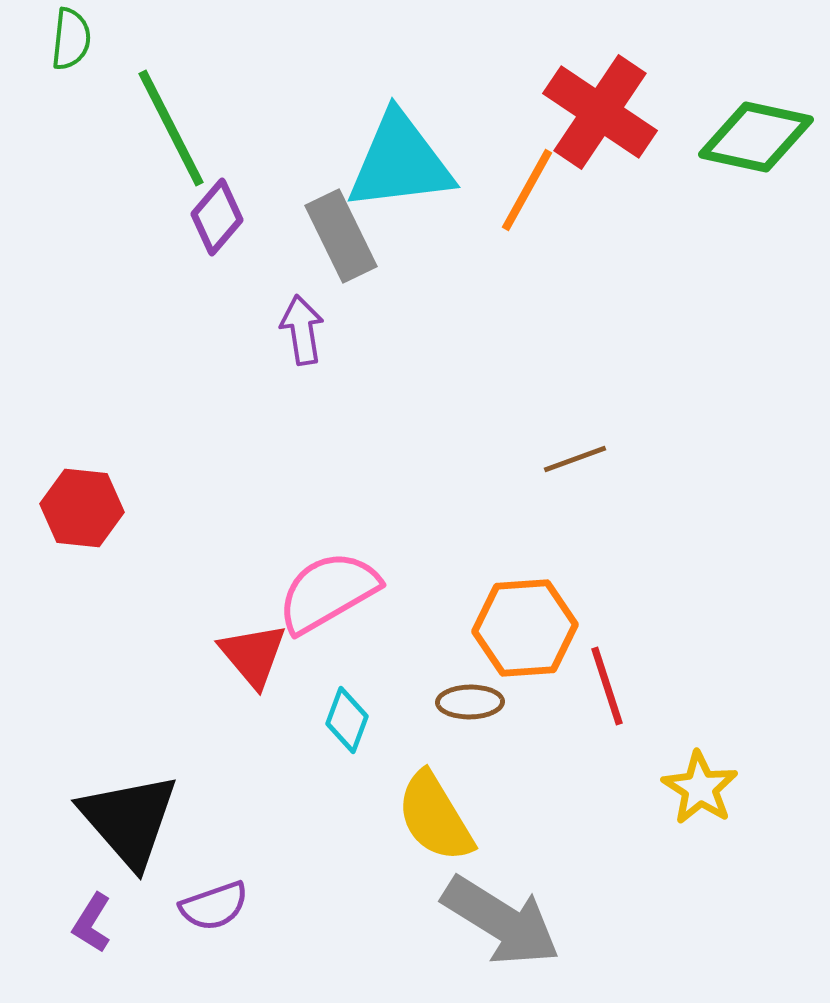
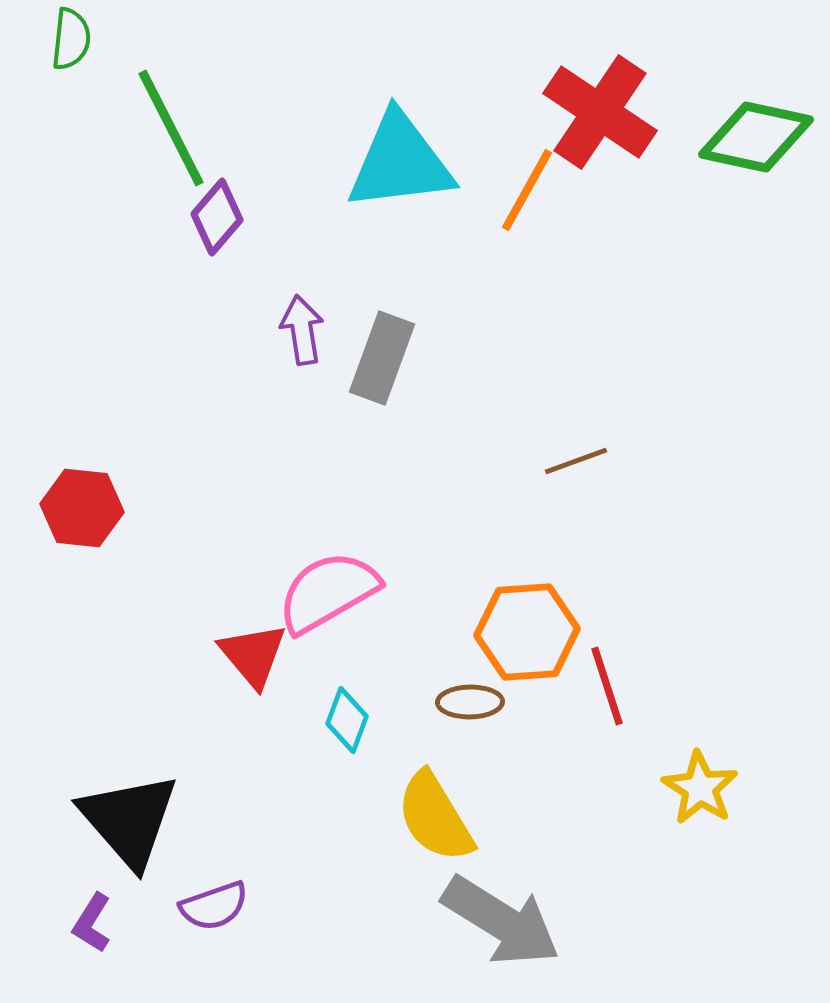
gray rectangle: moved 41 px right, 122 px down; rotated 46 degrees clockwise
brown line: moved 1 px right, 2 px down
orange hexagon: moved 2 px right, 4 px down
